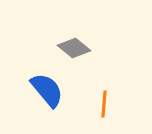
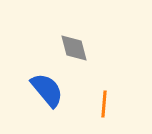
gray diamond: rotated 36 degrees clockwise
